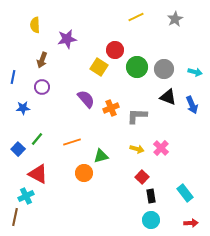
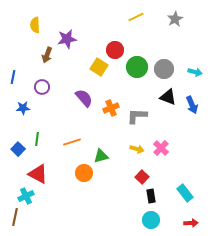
brown arrow: moved 5 px right, 5 px up
purple semicircle: moved 2 px left, 1 px up
green line: rotated 32 degrees counterclockwise
